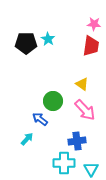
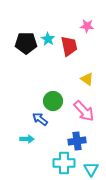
pink star: moved 7 px left, 2 px down
red trapezoid: moved 22 px left; rotated 20 degrees counterclockwise
yellow triangle: moved 5 px right, 5 px up
pink arrow: moved 1 px left, 1 px down
cyan arrow: rotated 48 degrees clockwise
